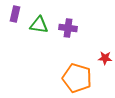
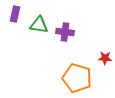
purple cross: moved 3 px left, 4 px down
